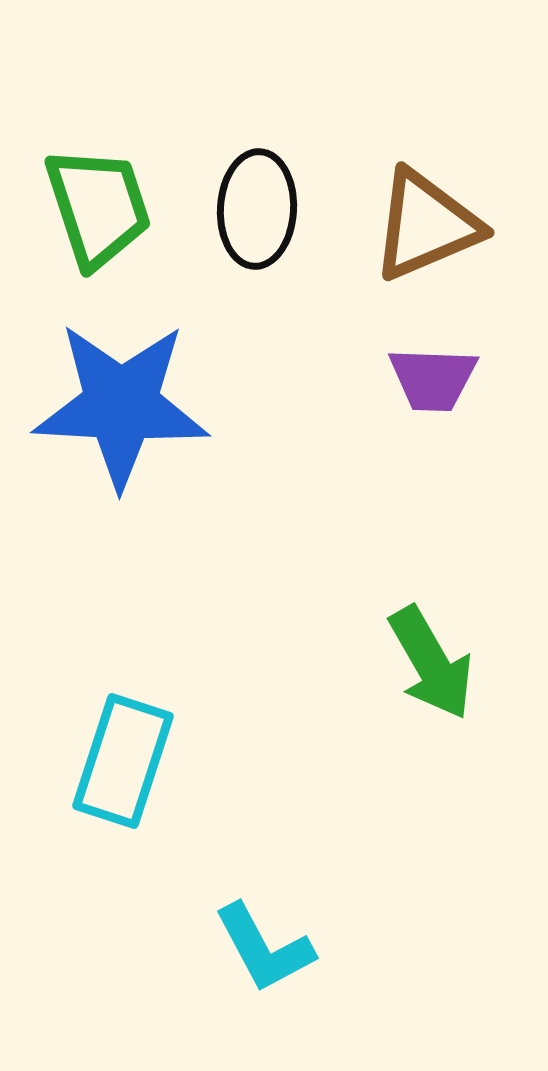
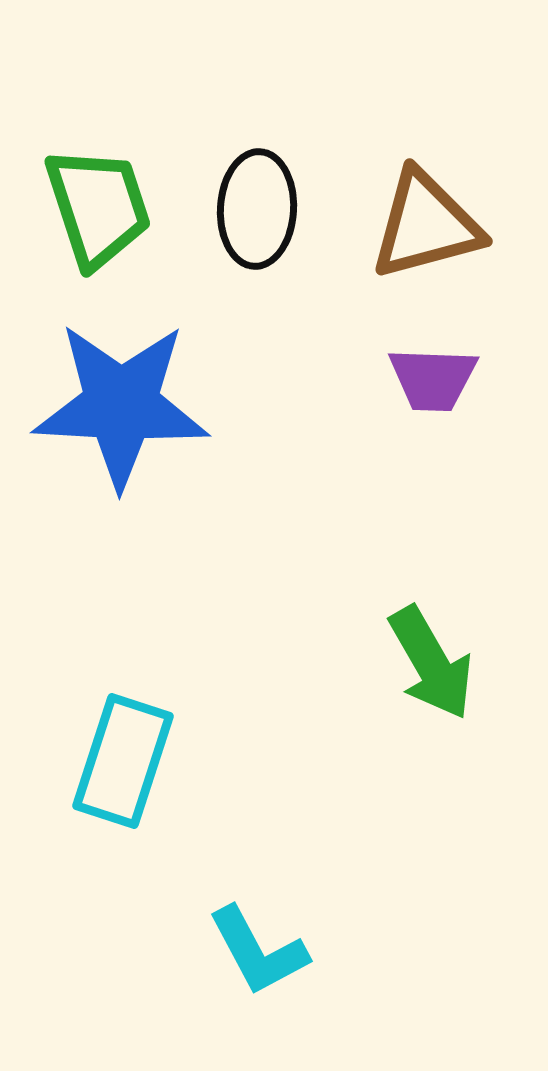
brown triangle: rotated 8 degrees clockwise
cyan L-shape: moved 6 px left, 3 px down
